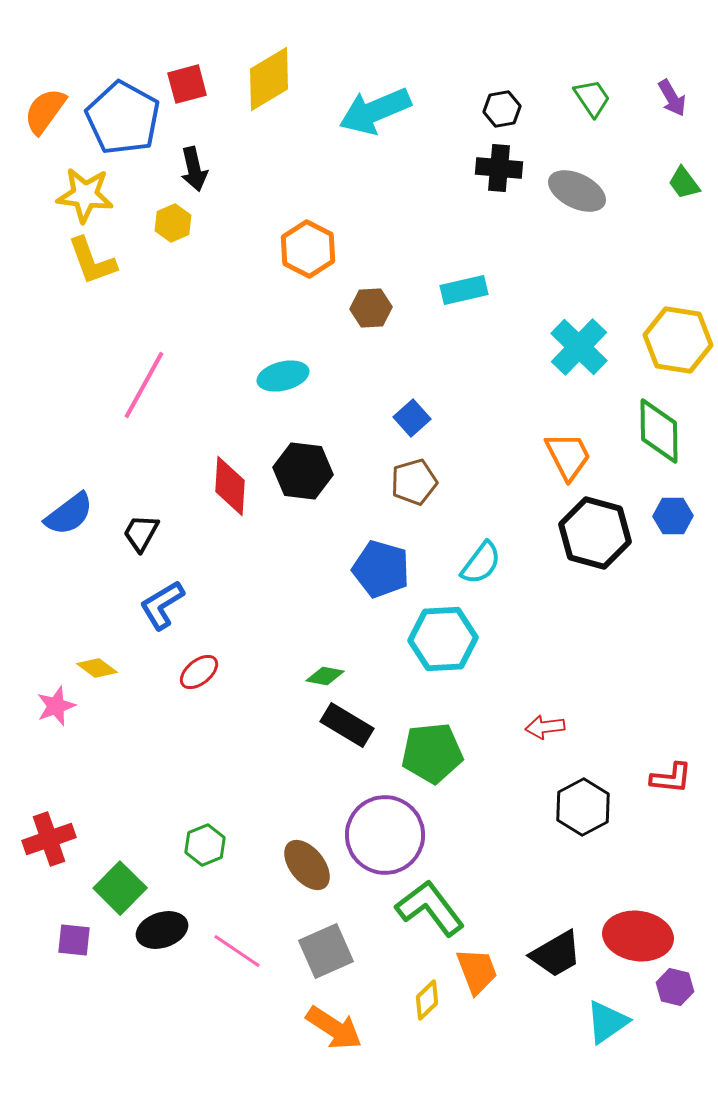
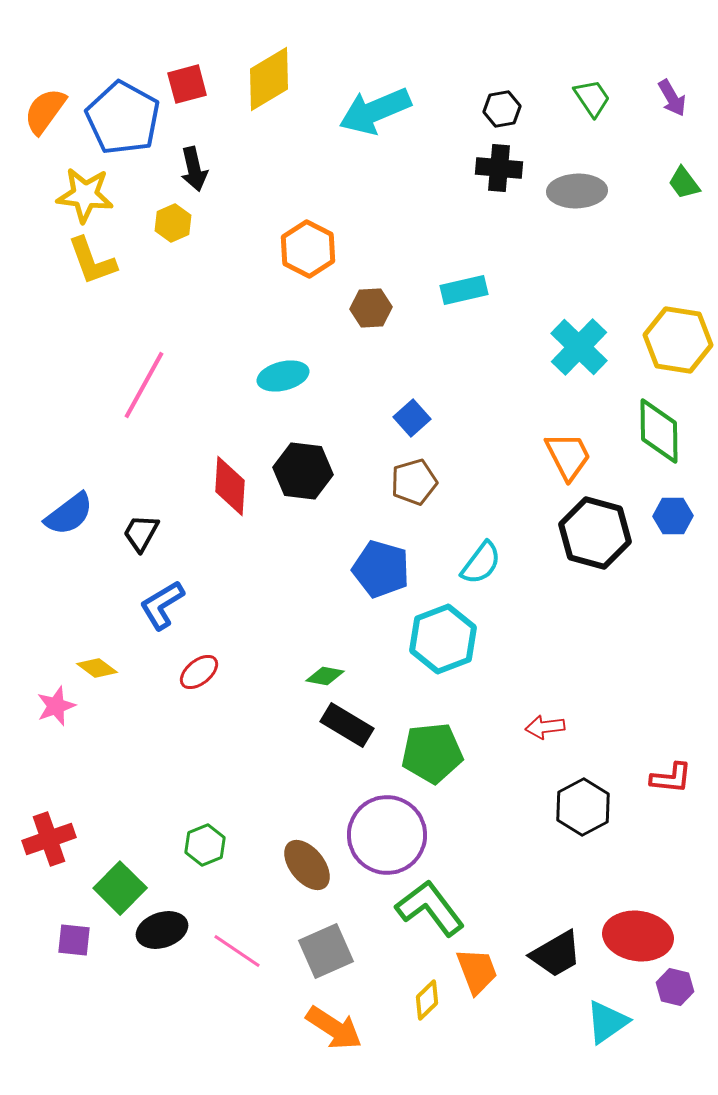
gray ellipse at (577, 191): rotated 28 degrees counterclockwise
cyan hexagon at (443, 639): rotated 18 degrees counterclockwise
purple circle at (385, 835): moved 2 px right
